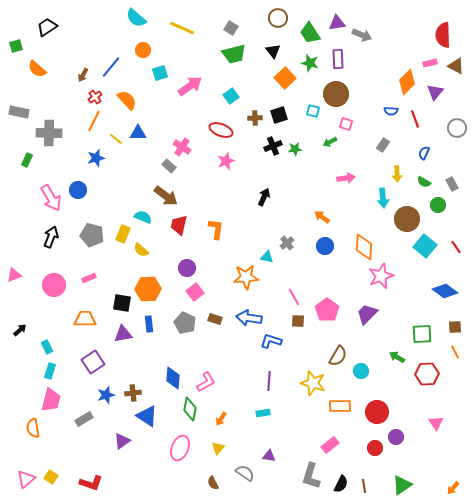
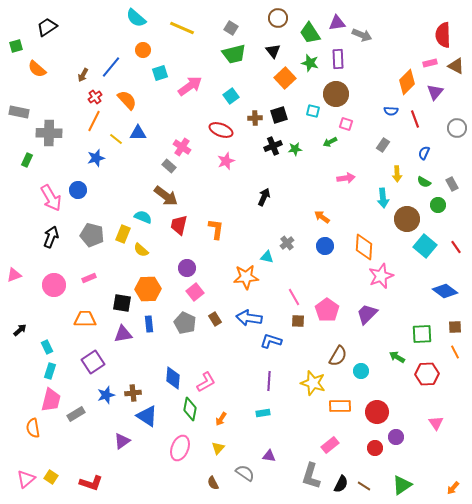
brown rectangle at (215, 319): rotated 40 degrees clockwise
gray rectangle at (84, 419): moved 8 px left, 5 px up
brown line at (364, 486): rotated 48 degrees counterclockwise
